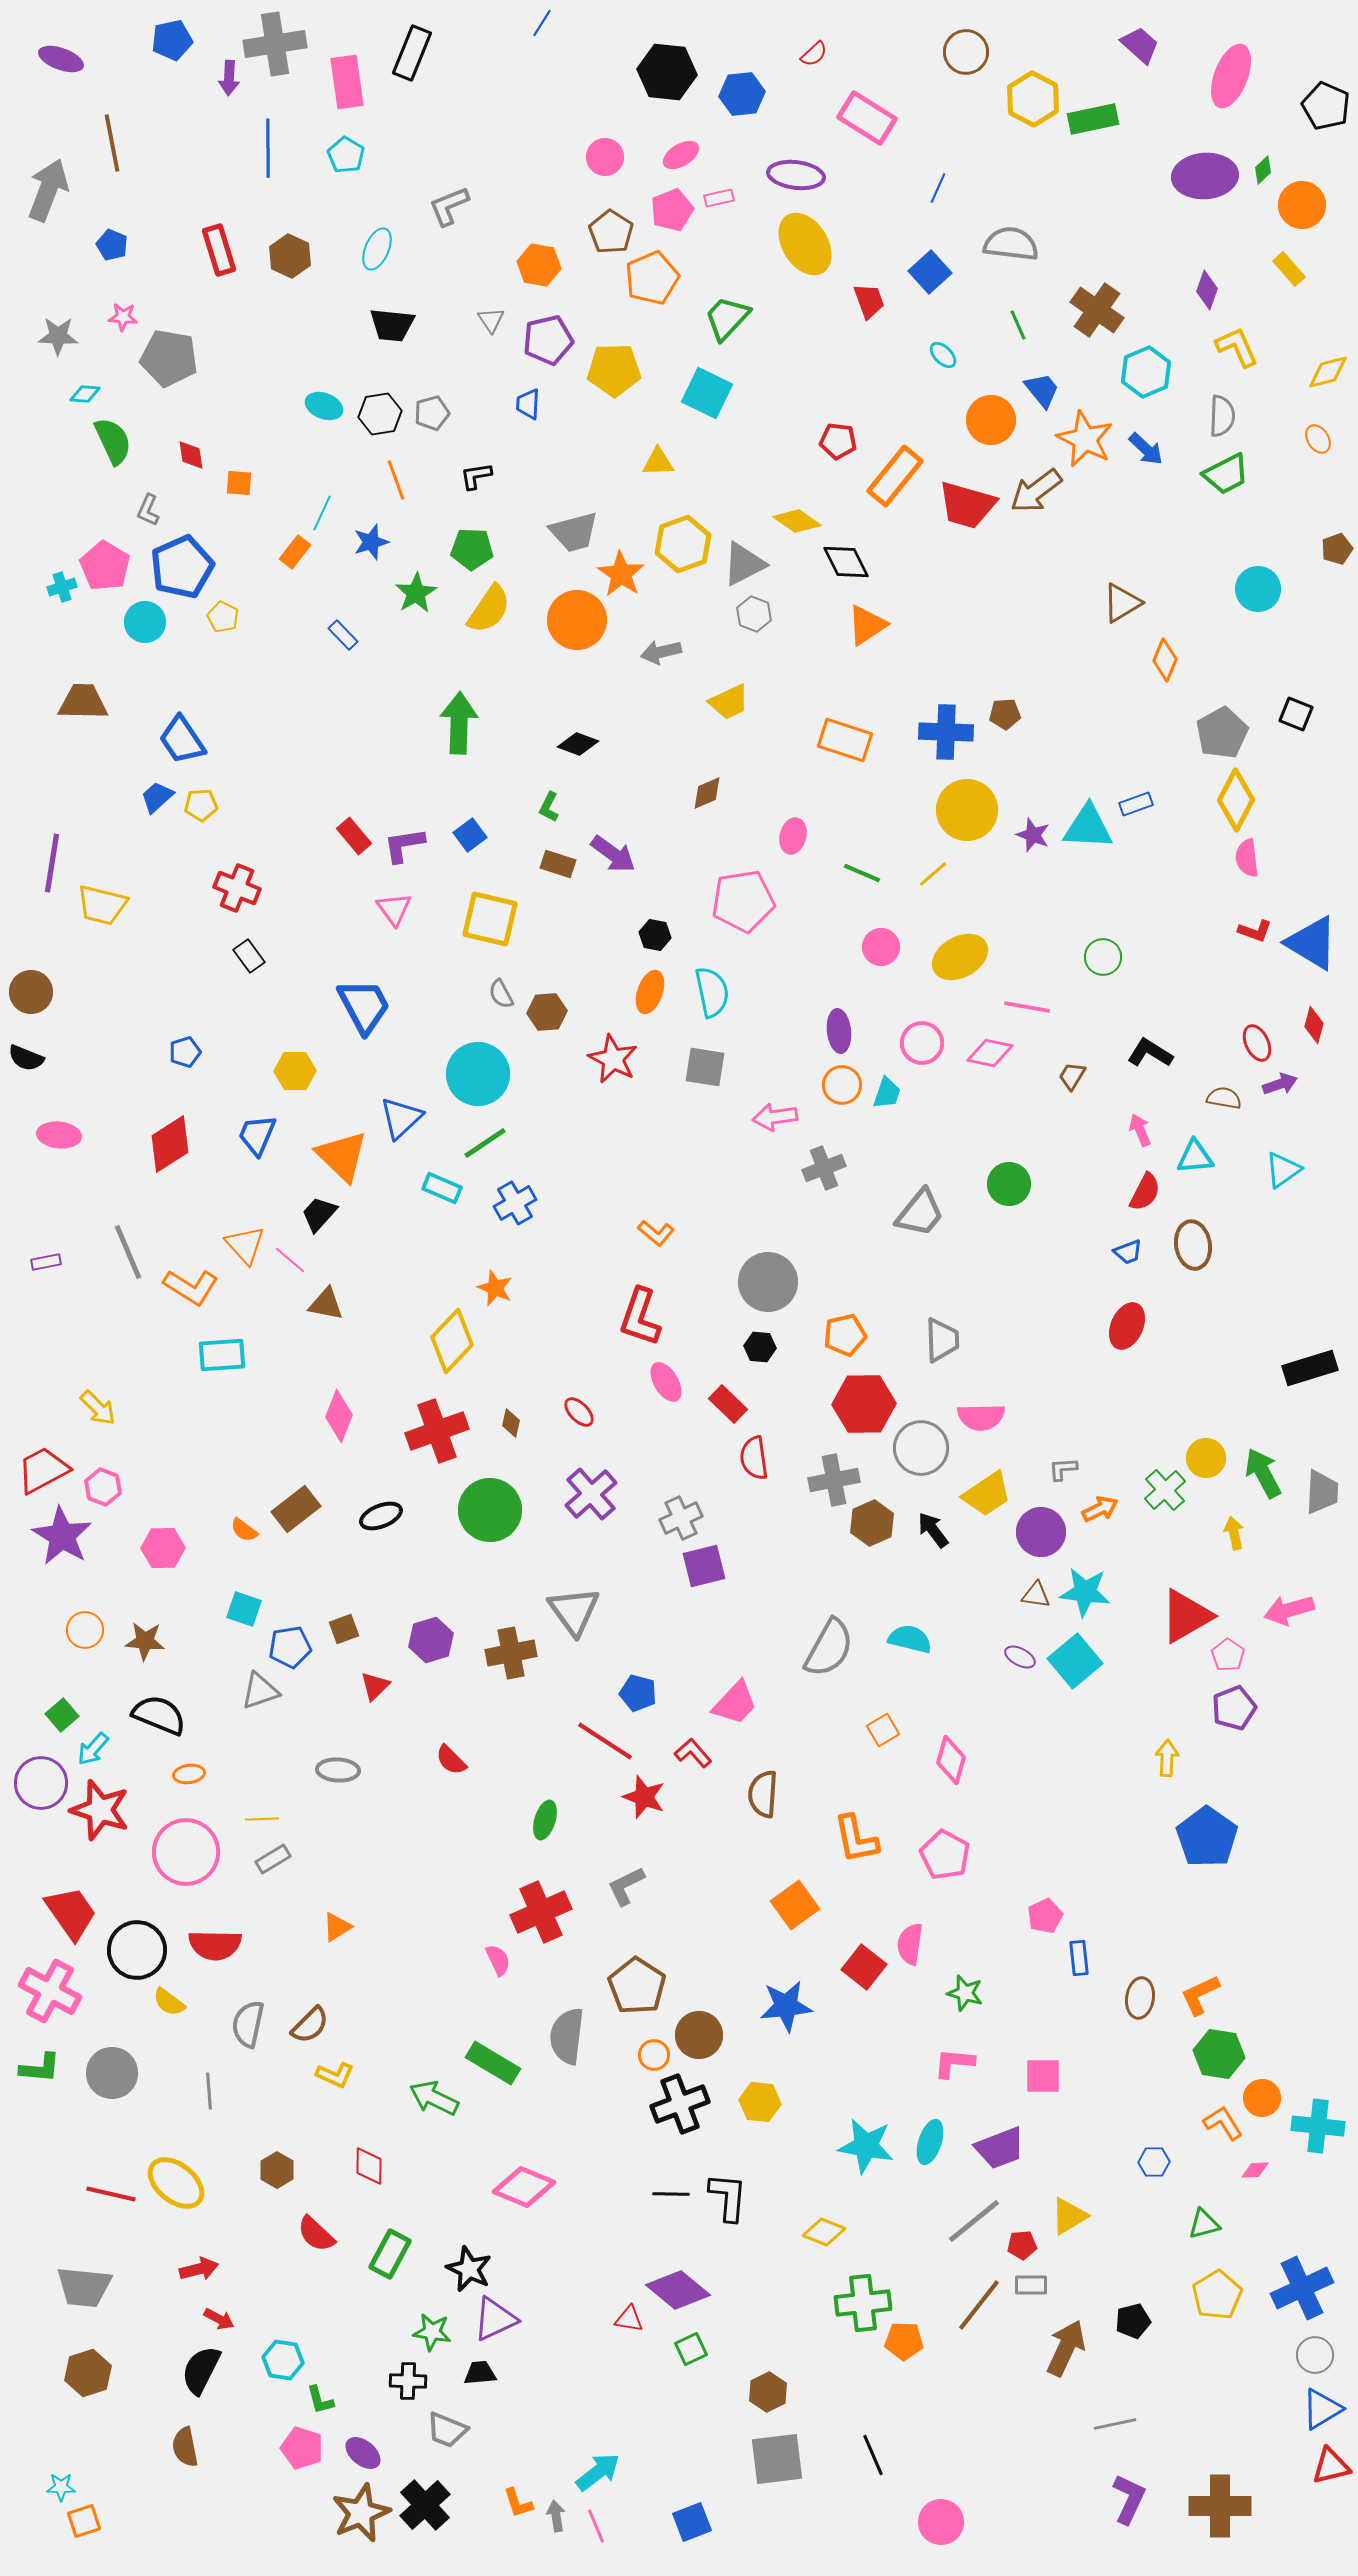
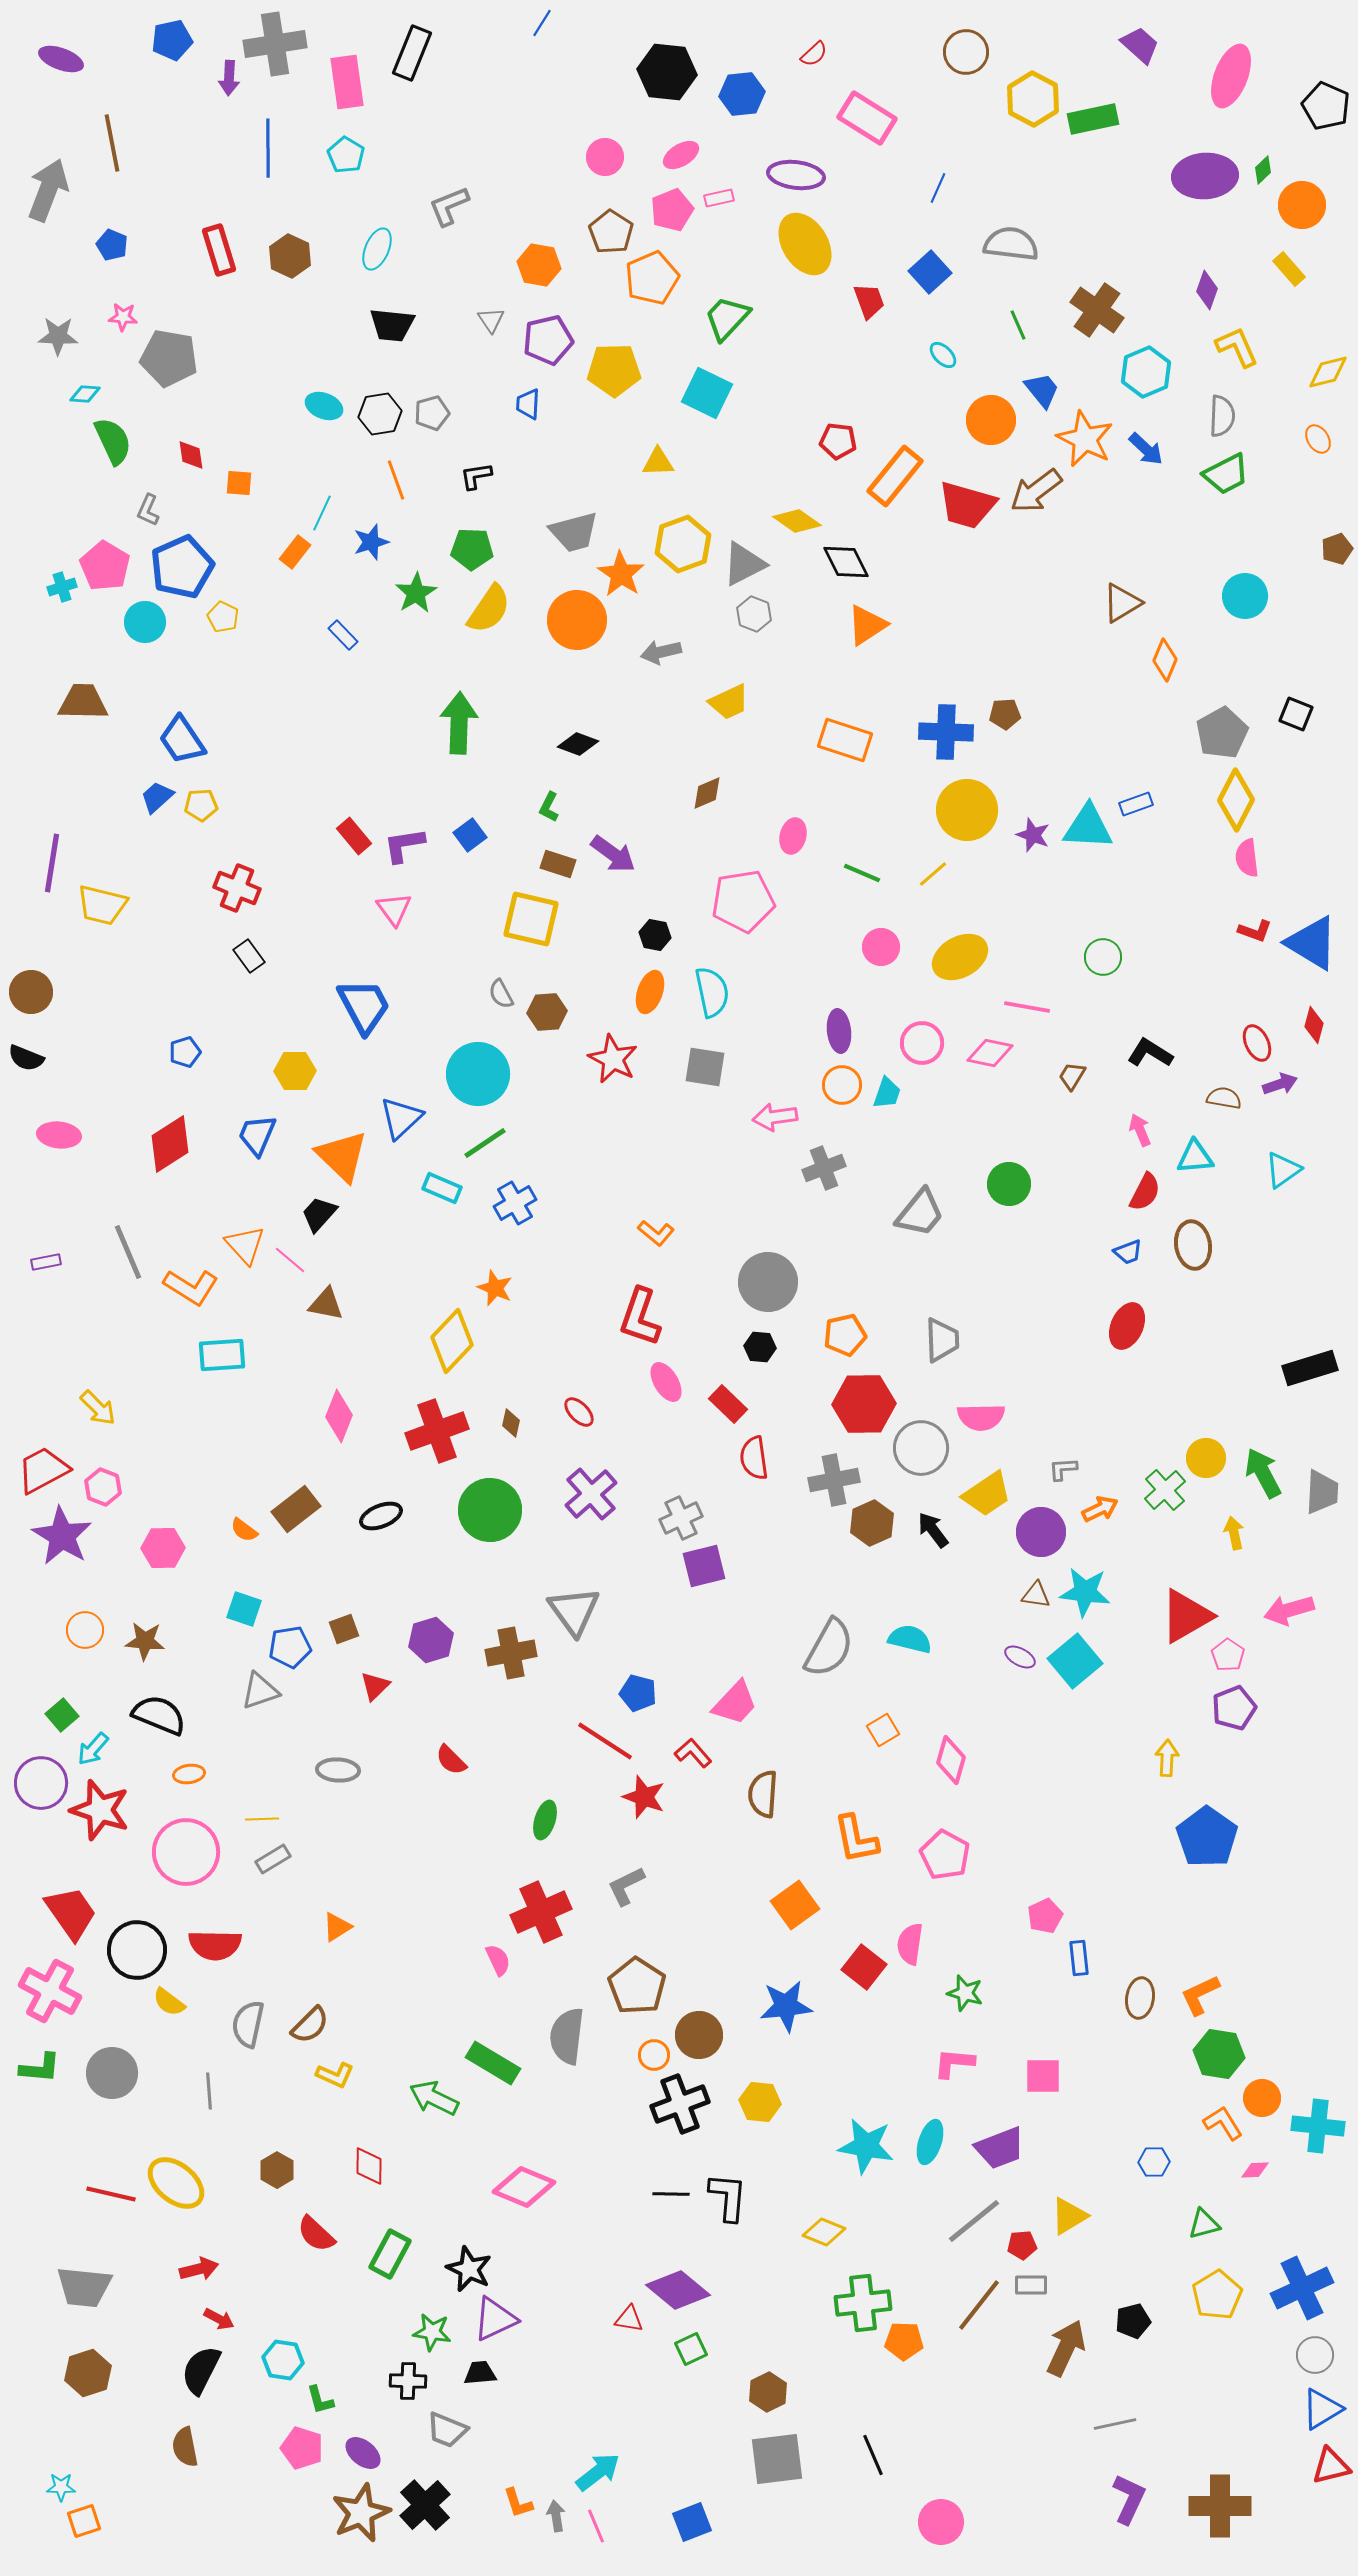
cyan circle at (1258, 589): moved 13 px left, 7 px down
yellow square at (490, 919): moved 41 px right
